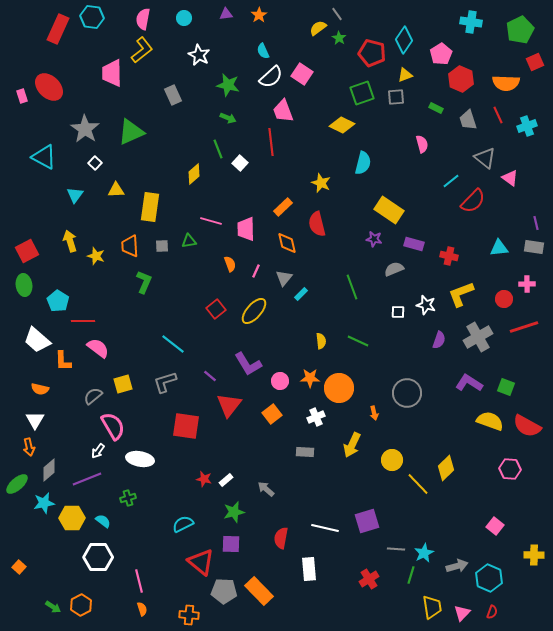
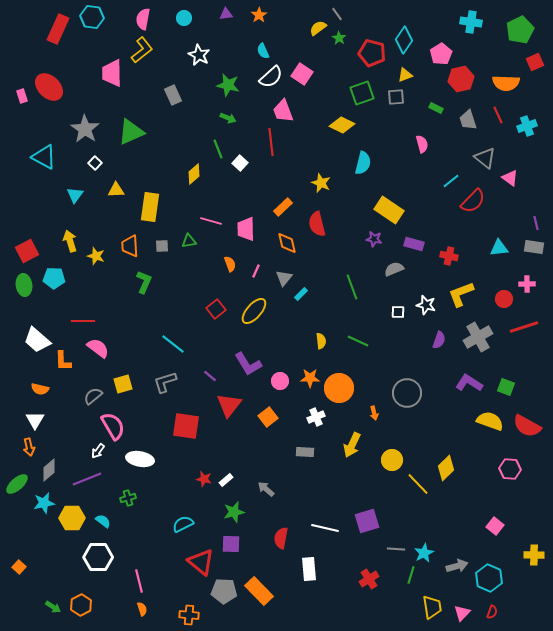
red hexagon at (461, 79): rotated 25 degrees clockwise
cyan pentagon at (58, 301): moved 4 px left, 23 px up; rotated 30 degrees counterclockwise
orange square at (272, 414): moved 4 px left, 3 px down
